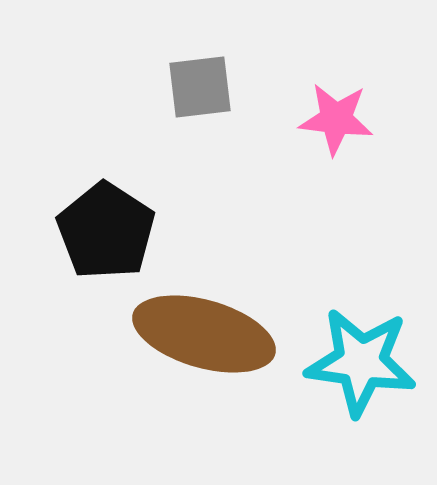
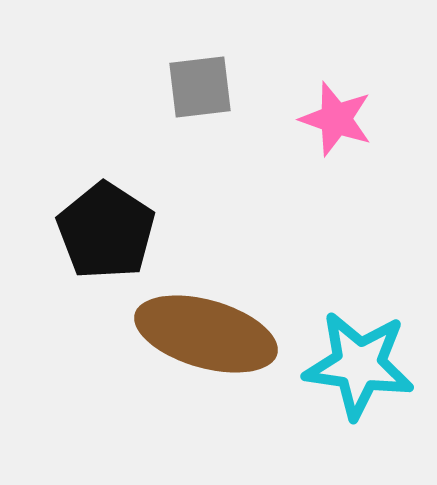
pink star: rotated 12 degrees clockwise
brown ellipse: moved 2 px right
cyan star: moved 2 px left, 3 px down
